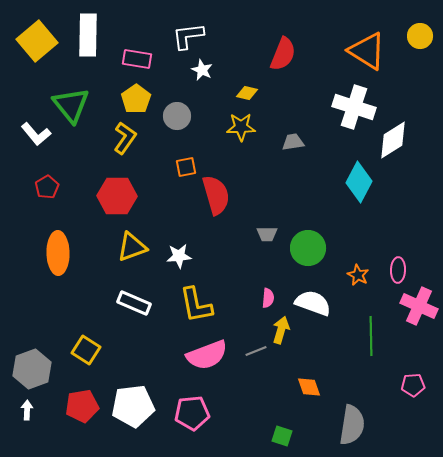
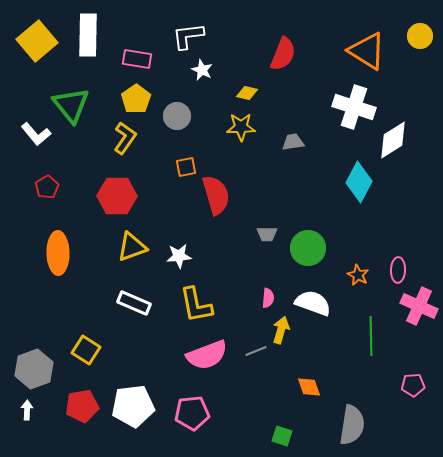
gray hexagon at (32, 369): moved 2 px right
